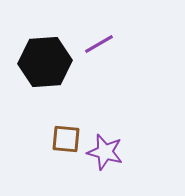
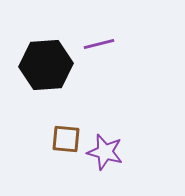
purple line: rotated 16 degrees clockwise
black hexagon: moved 1 px right, 3 px down
